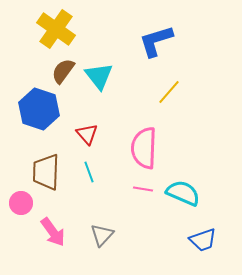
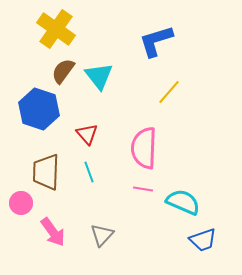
cyan semicircle: moved 9 px down
